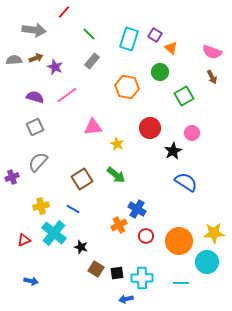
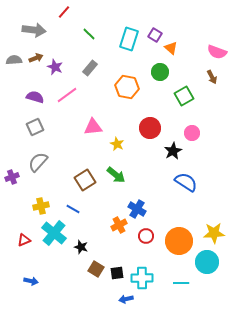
pink semicircle at (212, 52): moved 5 px right
gray rectangle at (92, 61): moved 2 px left, 7 px down
brown square at (82, 179): moved 3 px right, 1 px down
